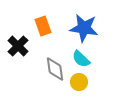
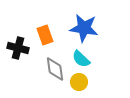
orange rectangle: moved 2 px right, 9 px down
black cross: moved 2 px down; rotated 30 degrees counterclockwise
